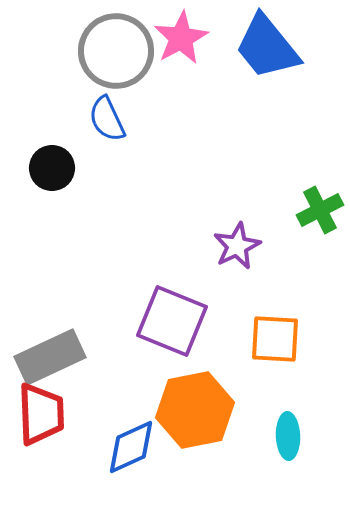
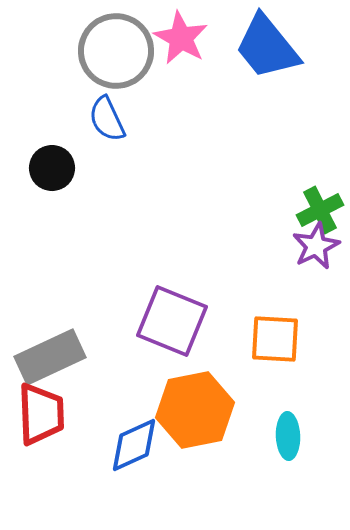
pink star: rotated 14 degrees counterclockwise
purple star: moved 79 px right
blue diamond: moved 3 px right, 2 px up
